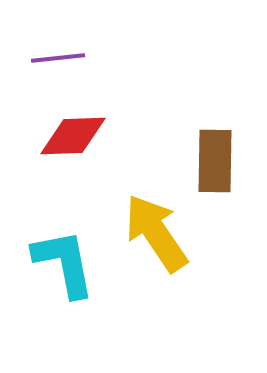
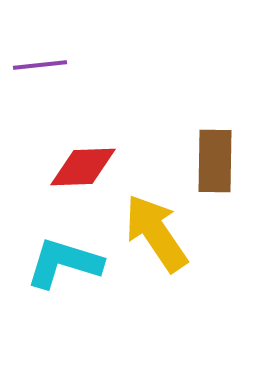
purple line: moved 18 px left, 7 px down
red diamond: moved 10 px right, 31 px down
cyan L-shape: rotated 62 degrees counterclockwise
